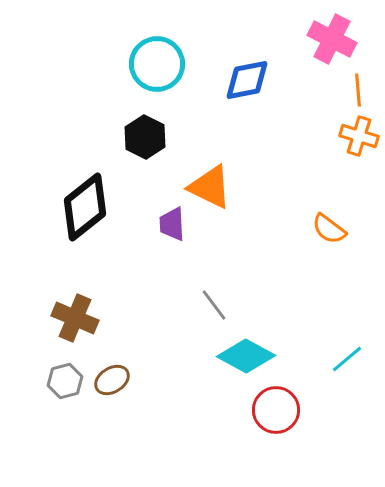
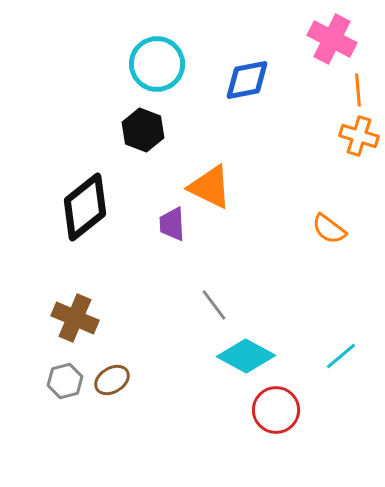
black hexagon: moved 2 px left, 7 px up; rotated 6 degrees counterclockwise
cyan line: moved 6 px left, 3 px up
